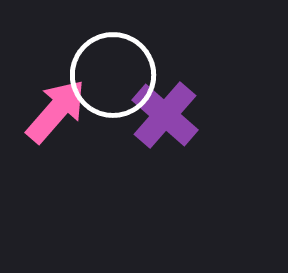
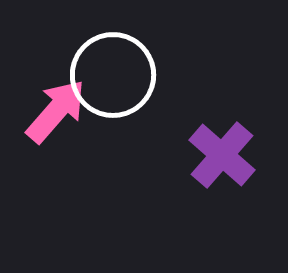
purple cross: moved 57 px right, 40 px down
